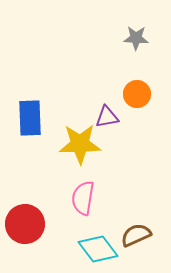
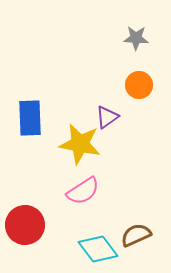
orange circle: moved 2 px right, 9 px up
purple triangle: rotated 25 degrees counterclockwise
yellow star: rotated 12 degrees clockwise
pink semicircle: moved 7 px up; rotated 132 degrees counterclockwise
red circle: moved 1 px down
